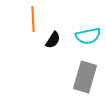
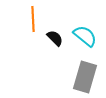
cyan semicircle: moved 3 px left; rotated 130 degrees counterclockwise
black semicircle: moved 2 px right, 2 px up; rotated 78 degrees counterclockwise
